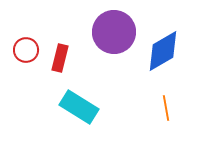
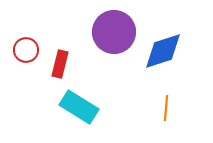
blue diamond: rotated 12 degrees clockwise
red rectangle: moved 6 px down
orange line: rotated 15 degrees clockwise
